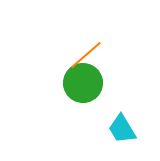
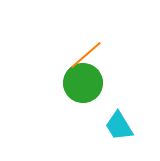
cyan trapezoid: moved 3 px left, 3 px up
